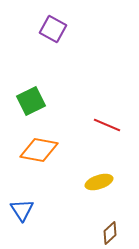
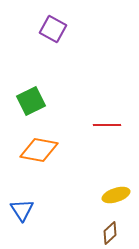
red line: rotated 24 degrees counterclockwise
yellow ellipse: moved 17 px right, 13 px down
